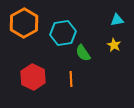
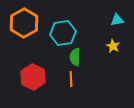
yellow star: moved 1 px left, 1 px down
green semicircle: moved 8 px left, 4 px down; rotated 36 degrees clockwise
